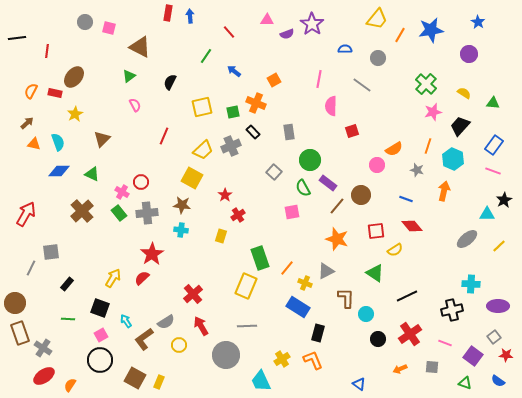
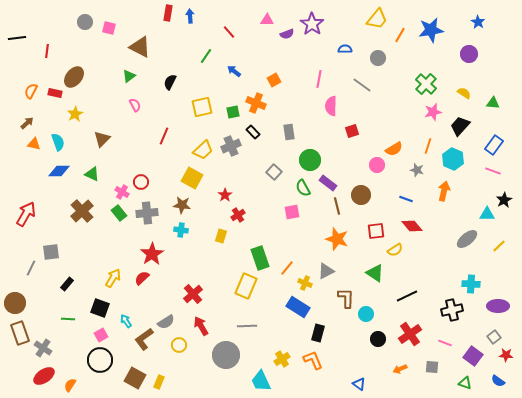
brown line at (337, 206): rotated 54 degrees counterclockwise
